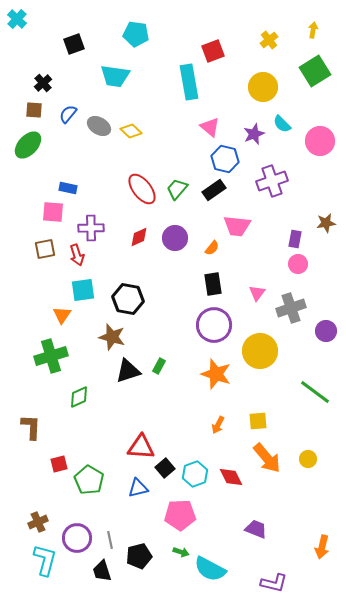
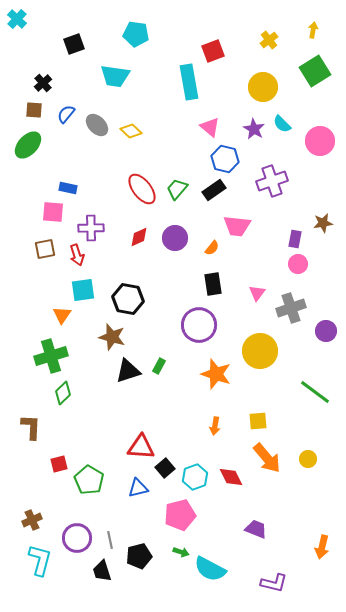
blue semicircle at (68, 114): moved 2 px left
gray ellipse at (99, 126): moved 2 px left, 1 px up; rotated 15 degrees clockwise
purple star at (254, 134): moved 5 px up; rotated 20 degrees counterclockwise
brown star at (326, 223): moved 3 px left
purple circle at (214, 325): moved 15 px left
green diamond at (79, 397): moved 16 px left, 4 px up; rotated 20 degrees counterclockwise
orange arrow at (218, 425): moved 3 px left, 1 px down; rotated 18 degrees counterclockwise
cyan hexagon at (195, 474): moved 3 px down
pink pentagon at (180, 515): rotated 12 degrees counterclockwise
brown cross at (38, 522): moved 6 px left, 2 px up
cyan L-shape at (45, 560): moved 5 px left
